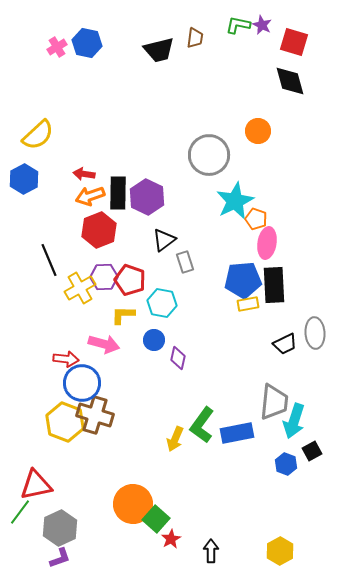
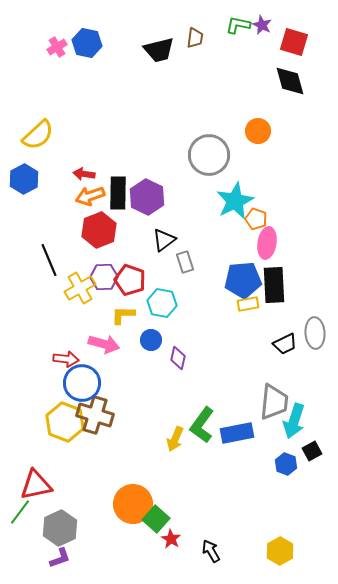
blue circle at (154, 340): moved 3 px left
red star at (171, 539): rotated 12 degrees counterclockwise
black arrow at (211, 551): rotated 30 degrees counterclockwise
